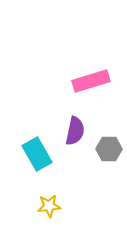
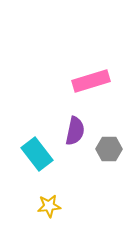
cyan rectangle: rotated 8 degrees counterclockwise
